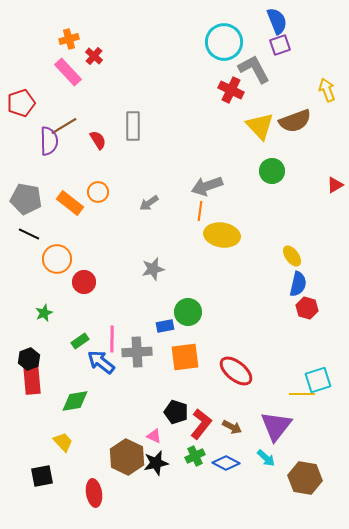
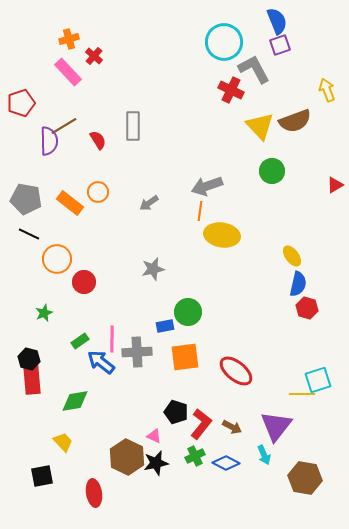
black hexagon at (29, 359): rotated 25 degrees counterclockwise
cyan arrow at (266, 458): moved 2 px left, 3 px up; rotated 24 degrees clockwise
